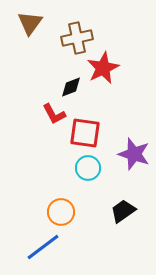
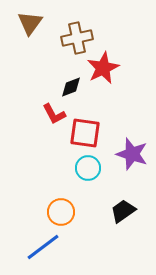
purple star: moved 2 px left
